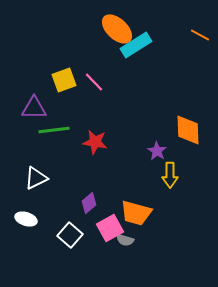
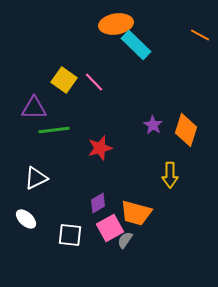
orange ellipse: moved 1 px left, 5 px up; rotated 52 degrees counterclockwise
cyan rectangle: rotated 76 degrees clockwise
yellow square: rotated 35 degrees counterclockwise
orange diamond: moved 2 px left; rotated 20 degrees clockwise
red star: moved 5 px right, 6 px down; rotated 25 degrees counterclockwise
purple star: moved 4 px left, 26 px up
purple diamond: moved 9 px right; rotated 10 degrees clockwise
white ellipse: rotated 25 degrees clockwise
white square: rotated 35 degrees counterclockwise
gray semicircle: rotated 108 degrees clockwise
